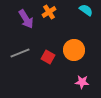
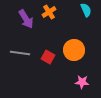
cyan semicircle: rotated 32 degrees clockwise
gray line: rotated 30 degrees clockwise
